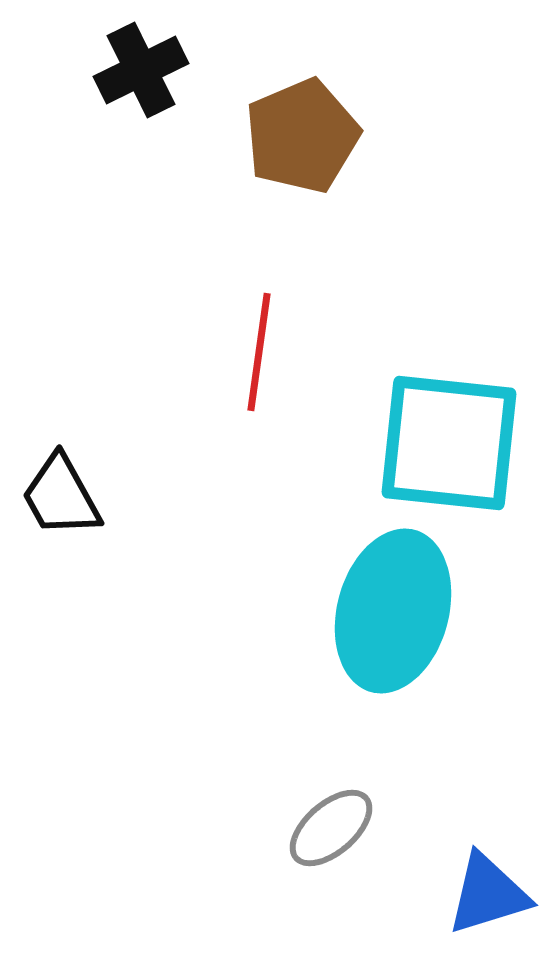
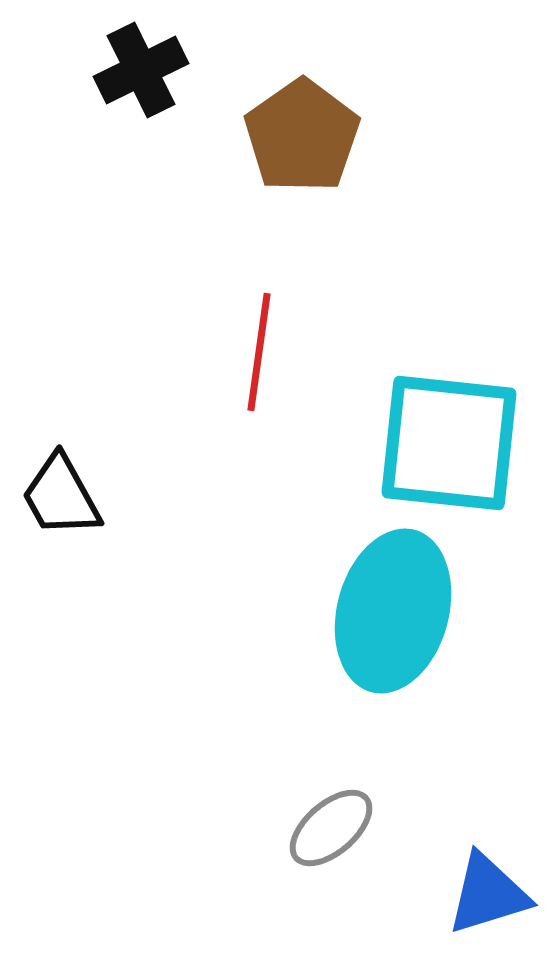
brown pentagon: rotated 12 degrees counterclockwise
